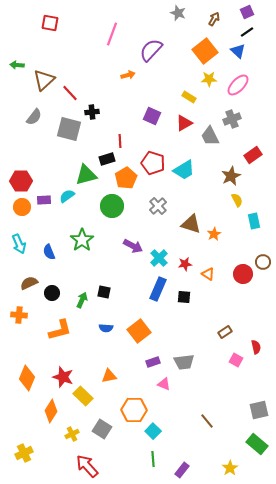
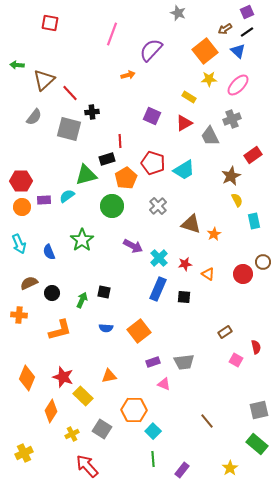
brown arrow at (214, 19): moved 11 px right, 10 px down; rotated 152 degrees counterclockwise
